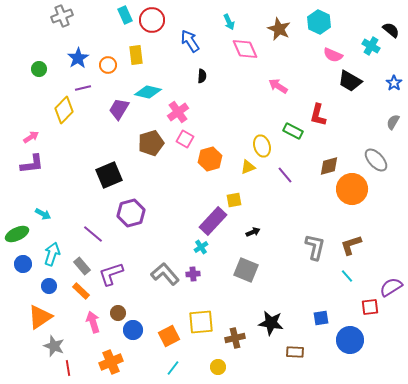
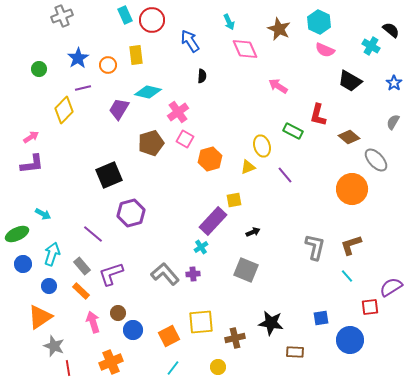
pink semicircle at (333, 55): moved 8 px left, 5 px up
brown diamond at (329, 166): moved 20 px right, 29 px up; rotated 55 degrees clockwise
